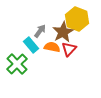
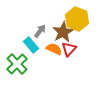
orange semicircle: moved 2 px right, 2 px down; rotated 14 degrees clockwise
